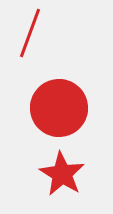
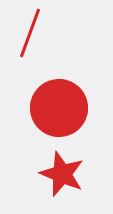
red star: rotated 9 degrees counterclockwise
